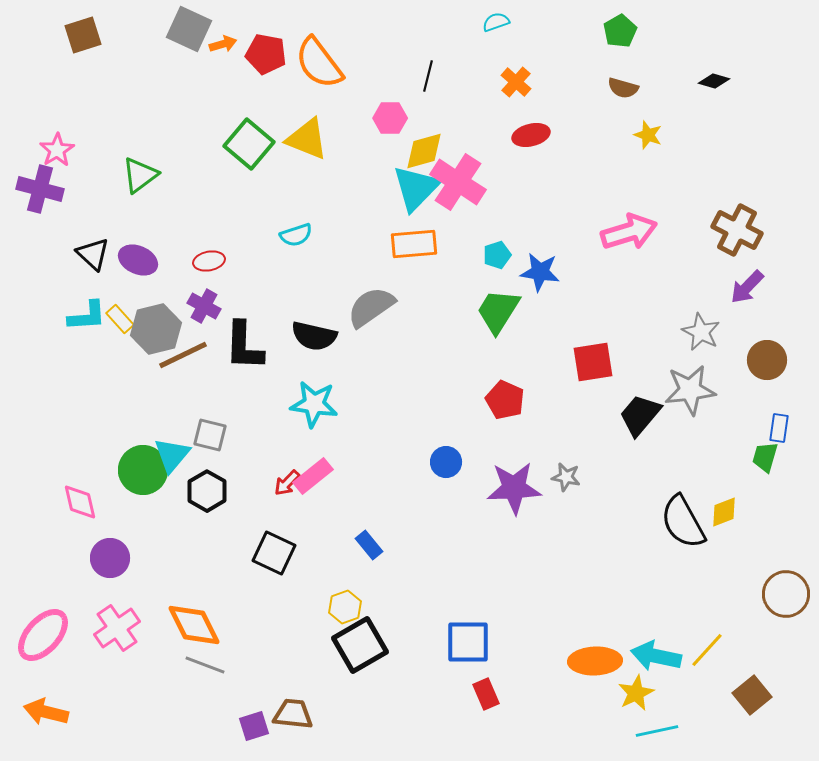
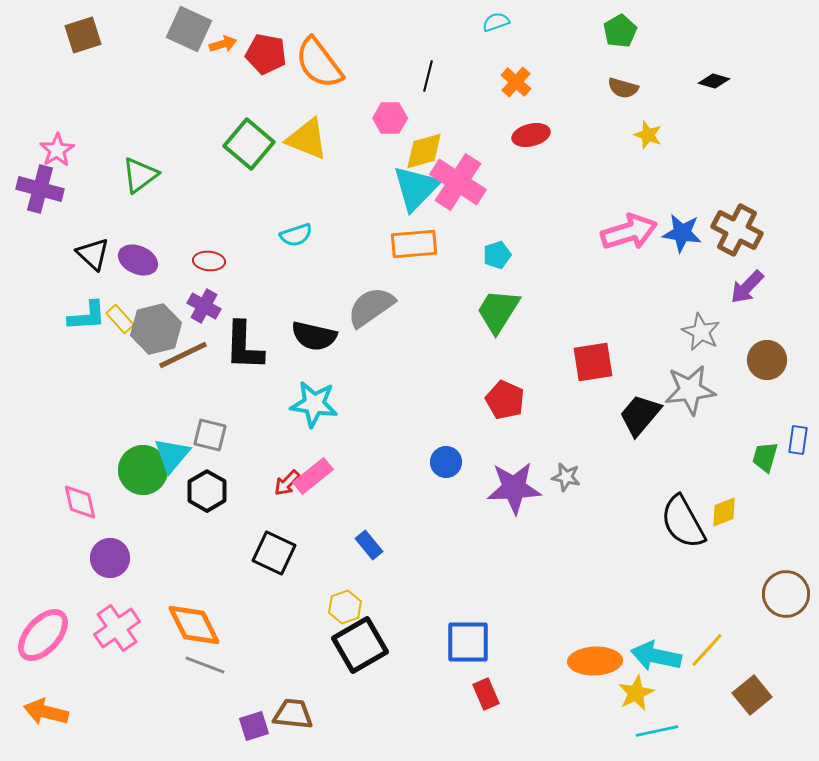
red ellipse at (209, 261): rotated 16 degrees clockwise
blue star at (540, 272): moved 142 px right, 39 px up
blue rectangle at (779, 428): moved 19 px right, 12 px down
